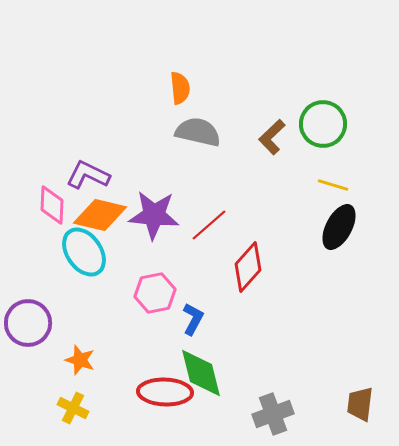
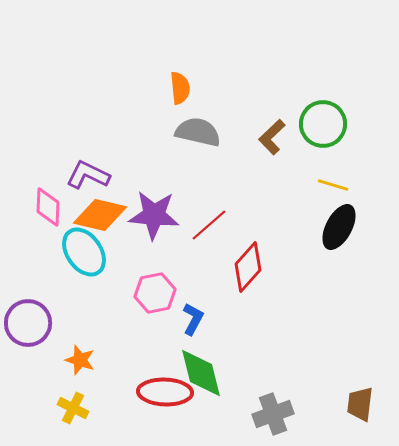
pink diamond: moved 4 px left, 2 px down
